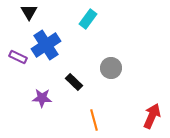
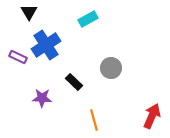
cyan rectangle: rotated 24 degrees clockwise
